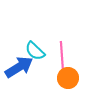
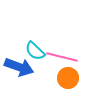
pink line: rotated 72 degrees counterclockwise
blue arrow: rotated 52 degrees clockwise
